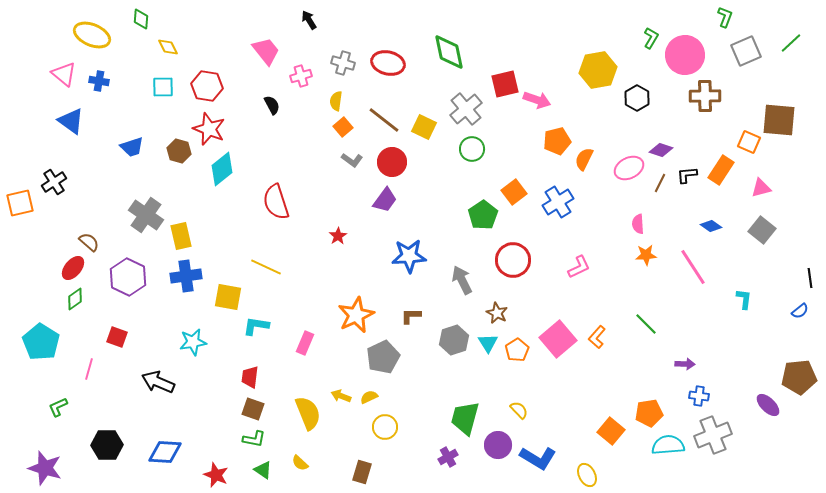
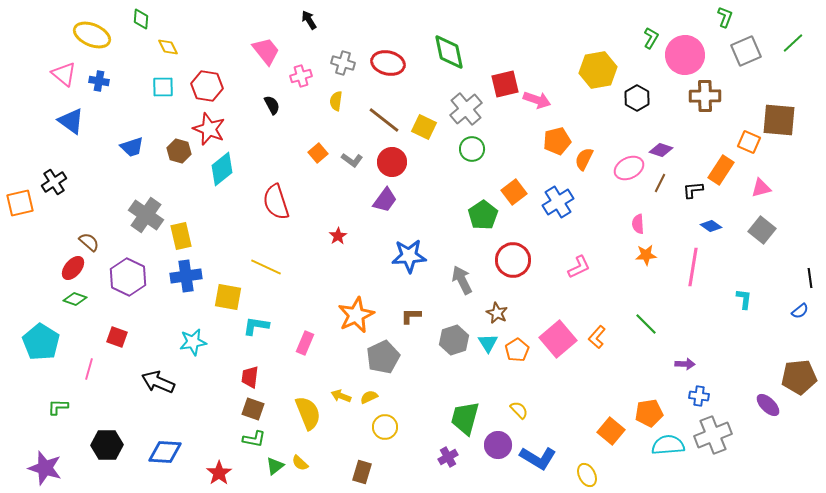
green line at (791, 43): moved 2 px right
orange square at (343, 127): moved 25 px left, 26 px down
black L-shape at (687, 175): moved 6 px right, 15 px down
pink line at (693, 267): rotated 42 degrees clockwise
green diamond at (75, 299): rotated 55 degrees clockwise
green L-shape at (58, 407): rotated 25 degrees clockwise
green triangle at (263, 470): moved 12 px right, 4 px up; rotated 48 degrees clockwise
red star at (216, 475): moved 3 px right, 2 px up; rotated 15 degrees clockwise
